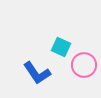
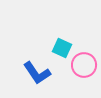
cyan square: moved 1 px right, 1 px down
